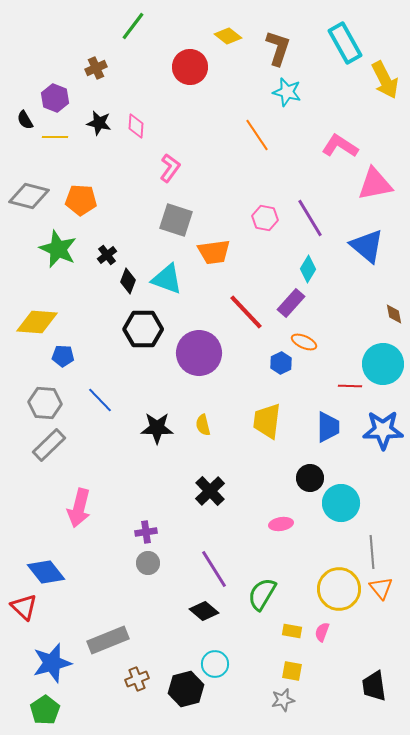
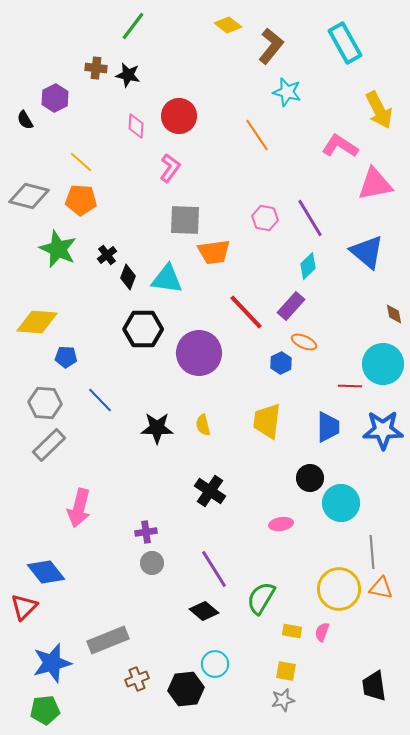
yellow diamond at (228, 36): moved 11 px up
brown L-shape at (278, 48): moved 7 px left, 2 px up; rotated 21 degrees clockwise
red circle at (190, 67): moved 11 px left, 49 px down
brown cross at (96, 68): rotated 30 degrees clockwise
yellow arrow at (385, 80): moved 6 px left, 30 px down
purple hexagon at (55, 98): rotated 12 degrees clockwise
black star at (99, 123): moved 29 px right, 48 px up
yellow line at (55, 137): moved 26 px right, 25 px down; rotated 40 degrees clockwise
gray square at (176, 220): moved 9 px right; rotated 16 degrees counterclockwise
blue triangle at (367, 246): moved 6 px down
cyan diamond at (308, 269): moved 3 px up; rotated 16 degrees clockwise
cyan triangle at (167, 279): rotated 12 degrees counterclockwise
black diamond at (128, 281): moved 4 px up
purple rectangle at (291, 303): moved 3 px down
blue pentagon at (63, 356): moved 3 px right, 1 px down
black cross at (210, 491): rotated 12 degrees counterclockwise
gray circle at (148, 563): moved 4 px right
orange triangle at (381, 588): rotated 40 degrees counterclockwise
green semicircle at (262, 594): moved 1 px left, 4 px down
red triangle at (24, 607): rotated 32 degrees clockwise
yellow square at (292, 671): moved 6 px left
black hexagon at (186, 689): rotated 8 degrees clockwise
green pentagon at (45, 710): rotated 28 degrees clockwise
